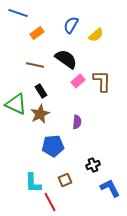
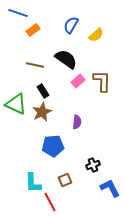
orange rectangle: moved 4 px left, 3 px up
black rectangle: moved 2 px right
brown star: moved 2 px right, 2 px up
